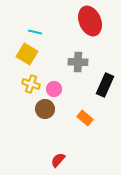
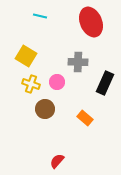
red ellipse: moved 1 px right, 1 px down
cyan line: moved 5 px right, 16 px up
yellow square: moved 1 px left, 2 px down
black rectangle: moved 2 px up
pink circle: moved 3 px right, 7 px up
red semicircle: moved 1 px left, 1 px down
